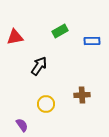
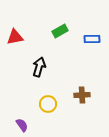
blue rectangle: moved 2 px up
black arrow: moved 1 px down; rotated 18 degrees counterclockwise
yellow circle: moved 2 px right
